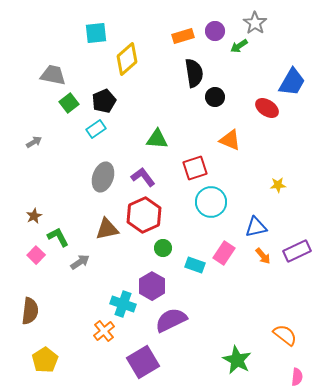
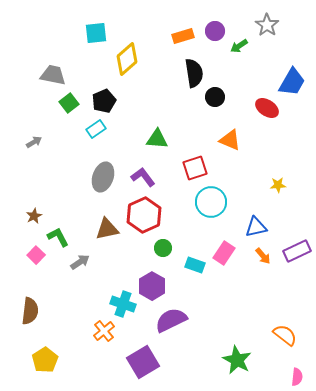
gray star at (255, 23): moved 12 px right, 2 px down
